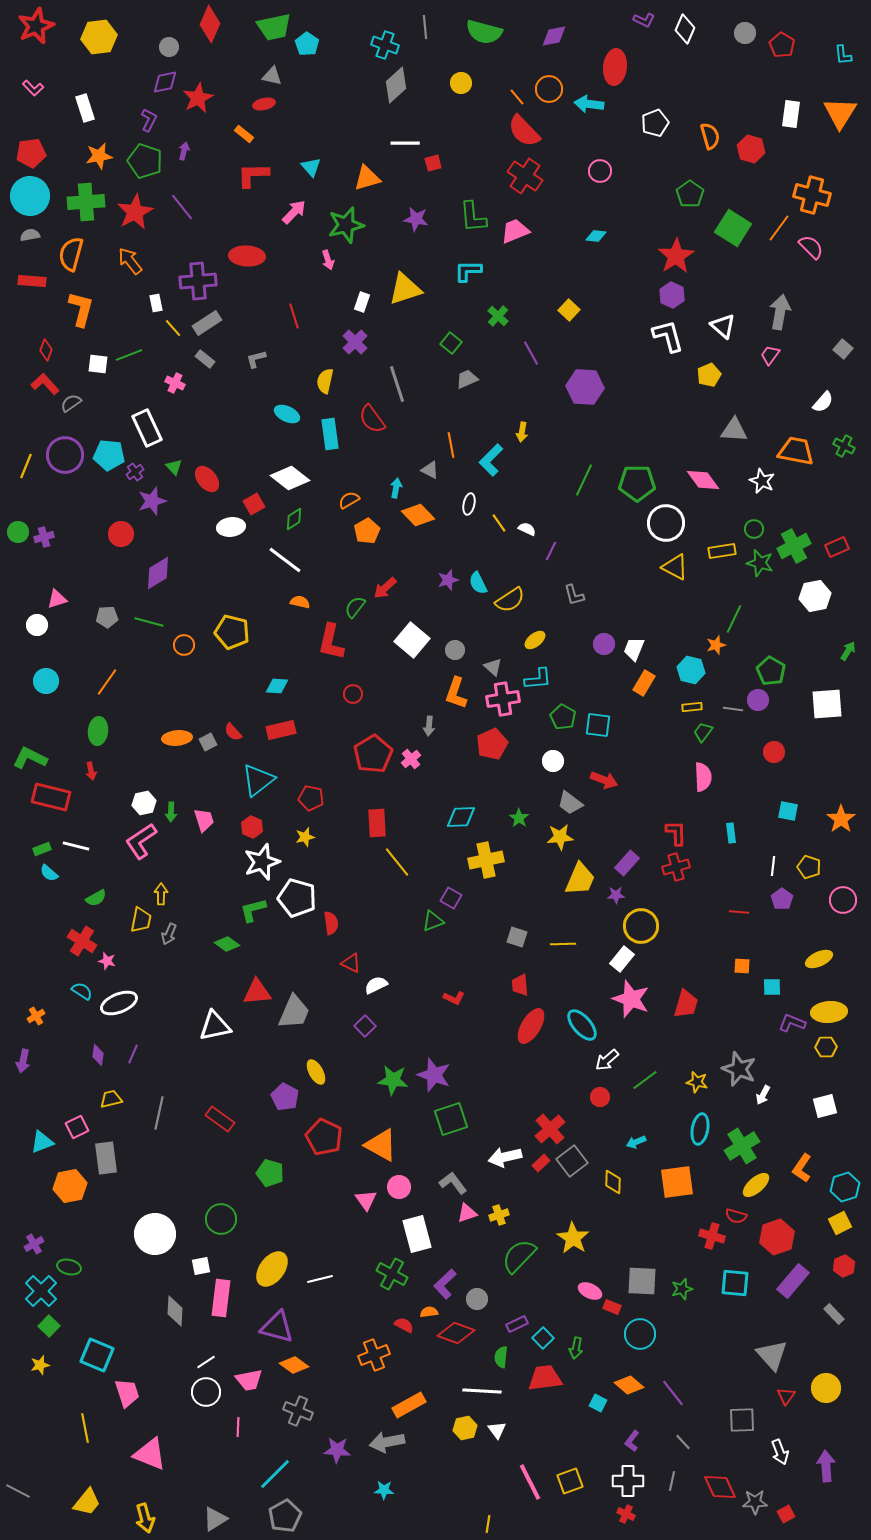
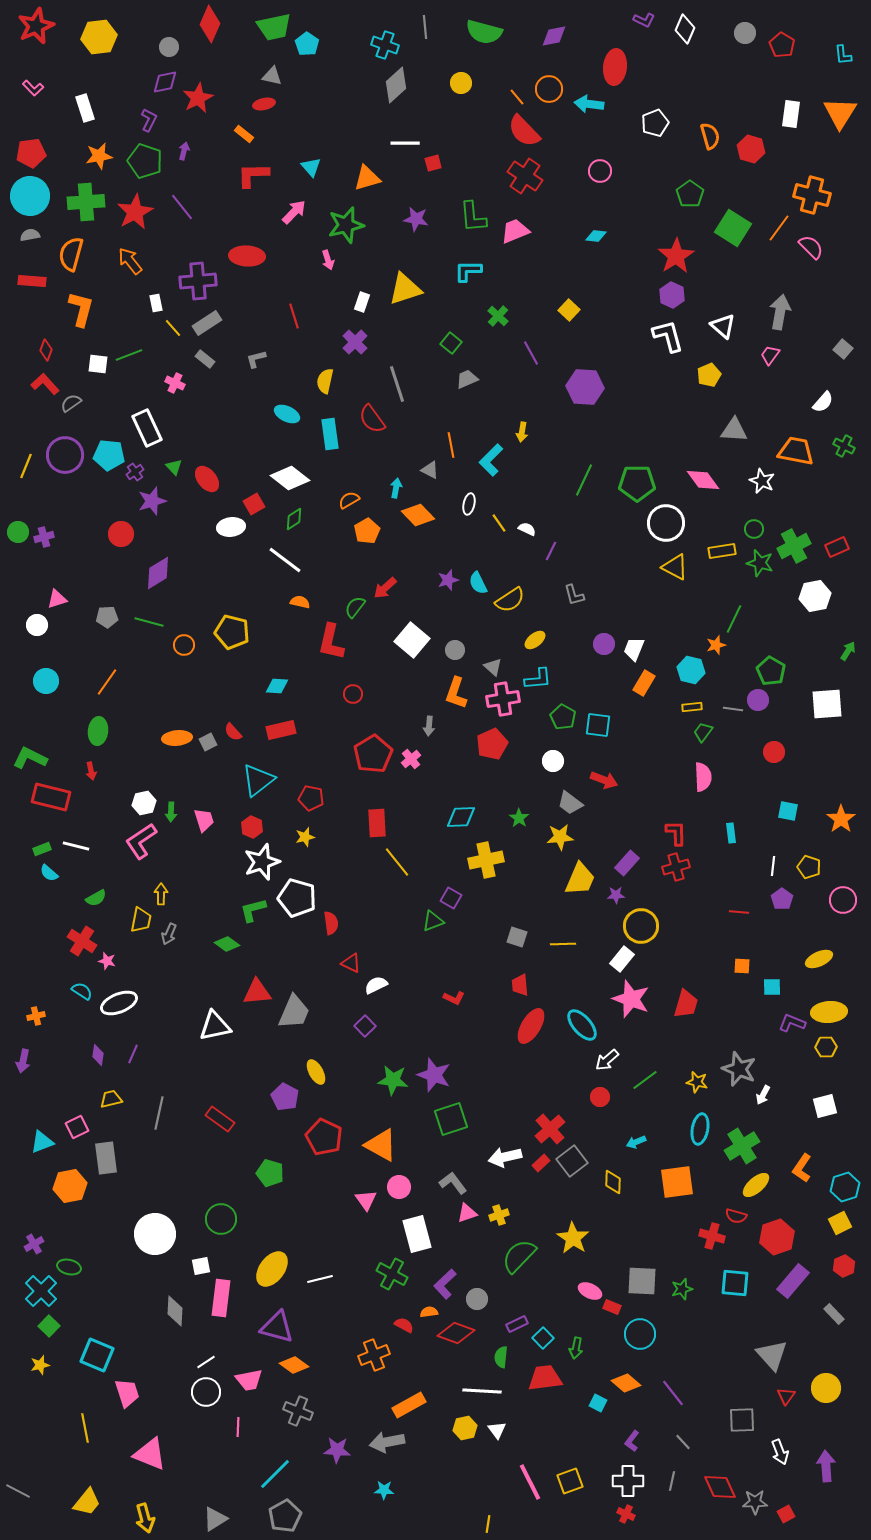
orange cross at (36, 1016): rotated 18 degrees clockwise
orange diamond at (629, 1385): moved 3 px left, 2 px up
